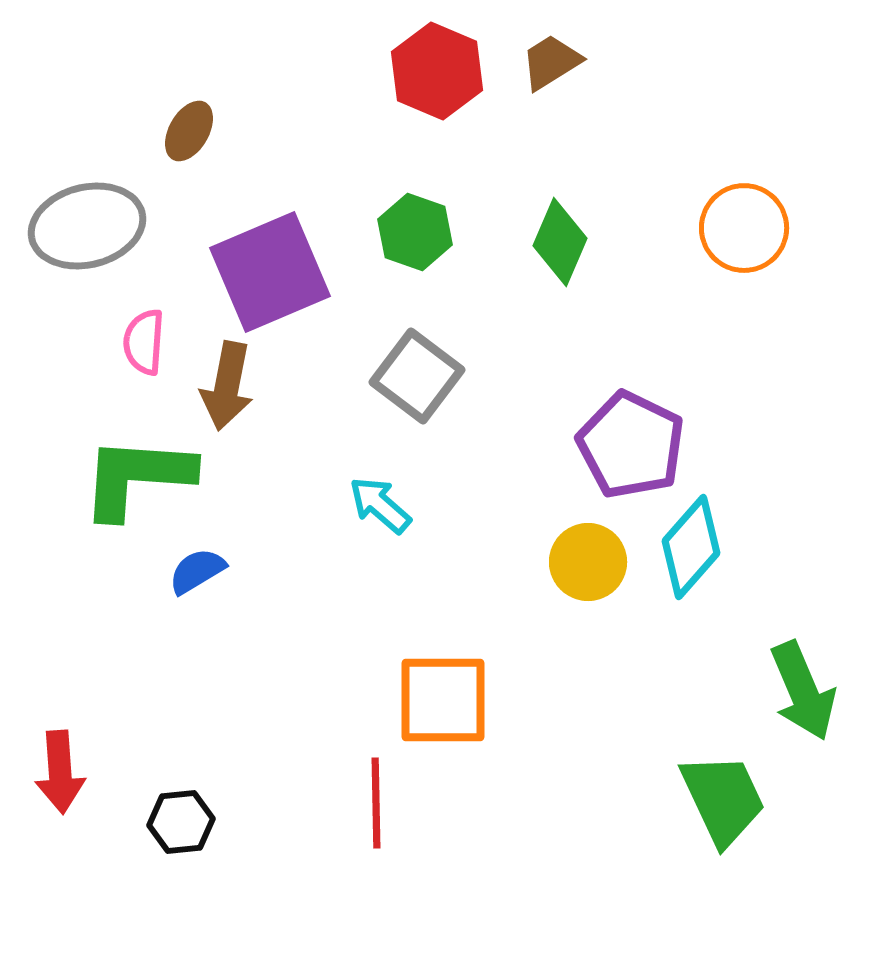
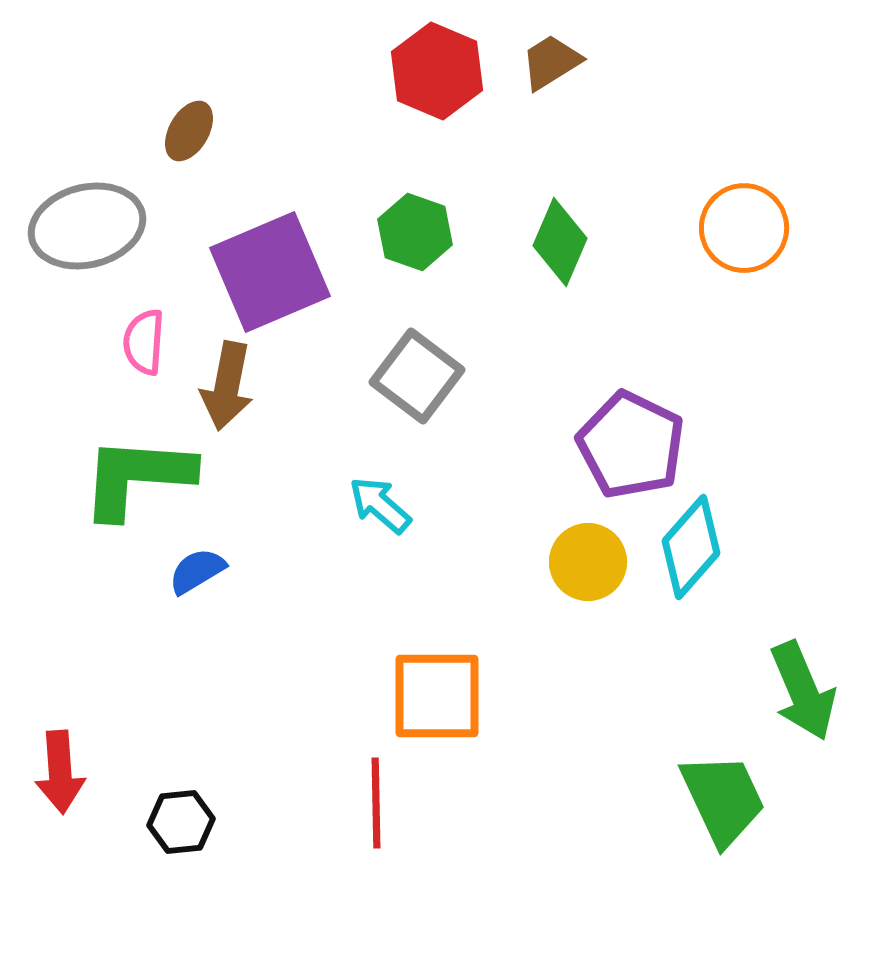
orange square: moved 6 px left, 4 px up
